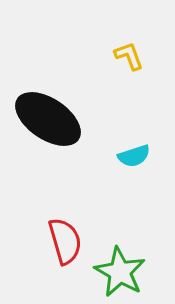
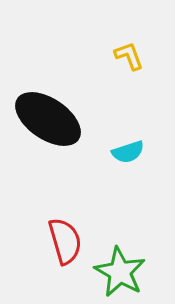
cyan semicircle: moved 6 px left, 4 px up
